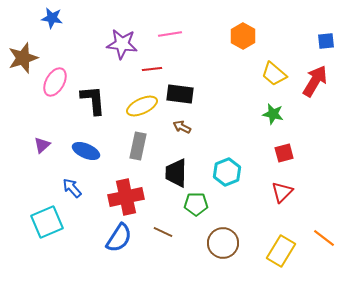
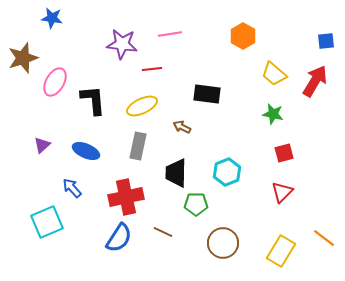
black rectangle: moved 27 px right
